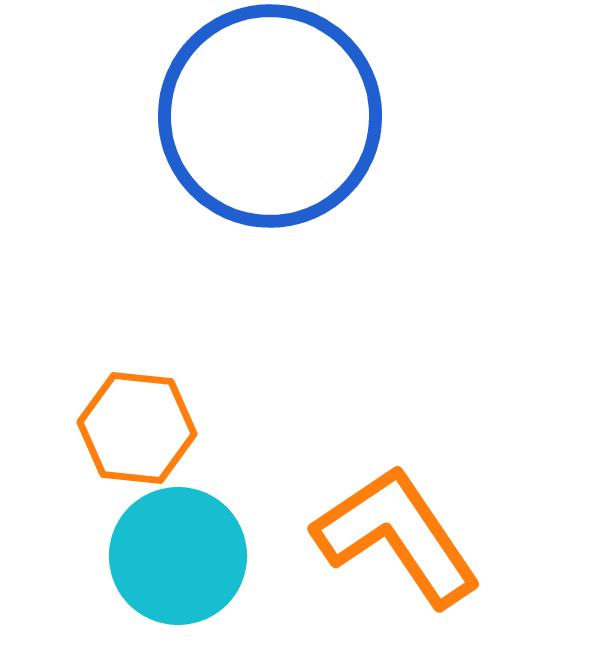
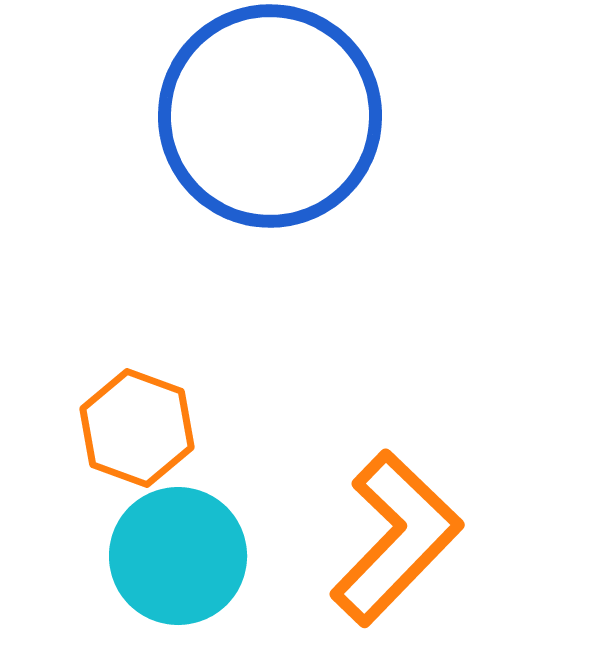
orange hexagon: rotated 14 degrees clockwise
orange L-shape: moved 1 px left, 2 px down; rotated 78 degrees clockwise
